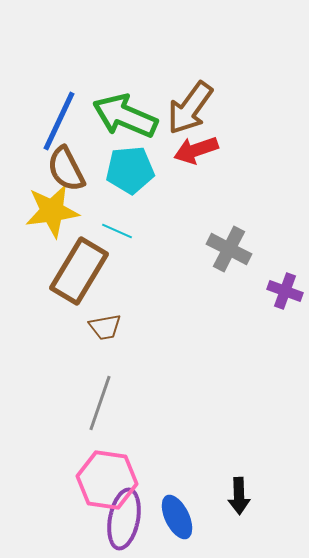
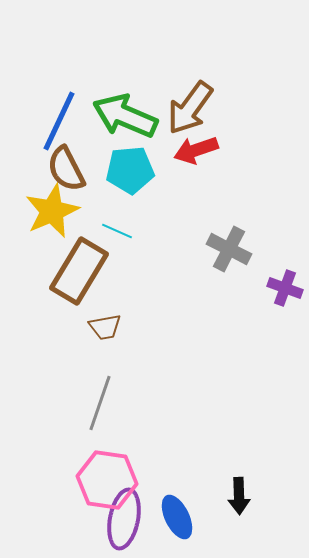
yellow star: rotated 16 degrees counterclockwise
purple cross: moved 3 px up
